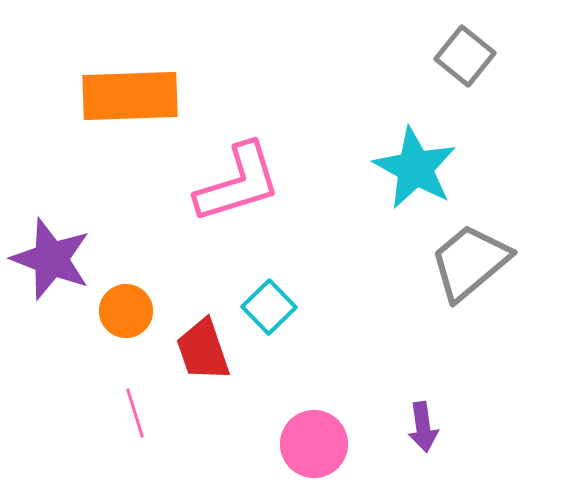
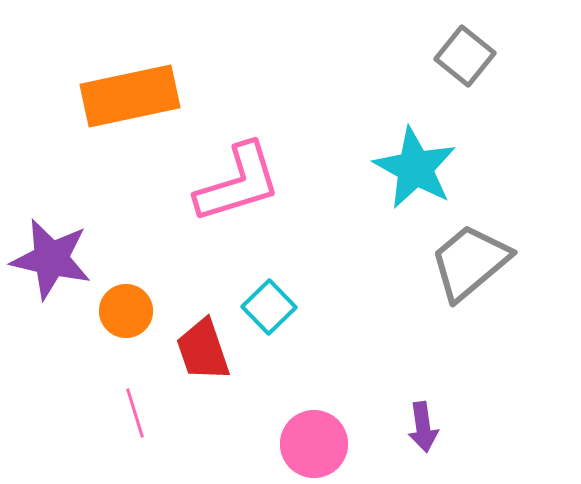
orange rectangle: rotated 10 degrees counterclockwise
purple star: rotated 8 degrees counterclockwise
